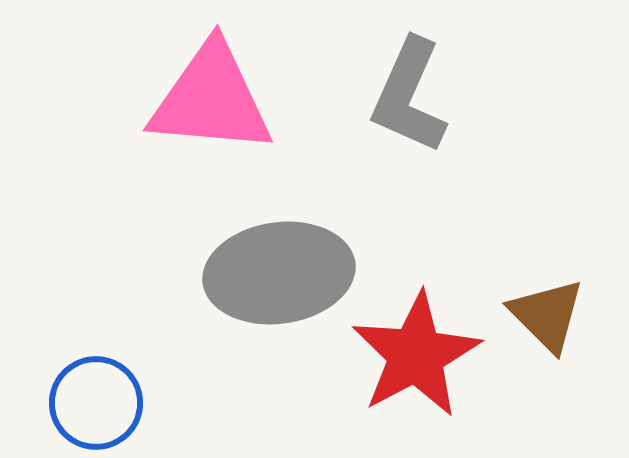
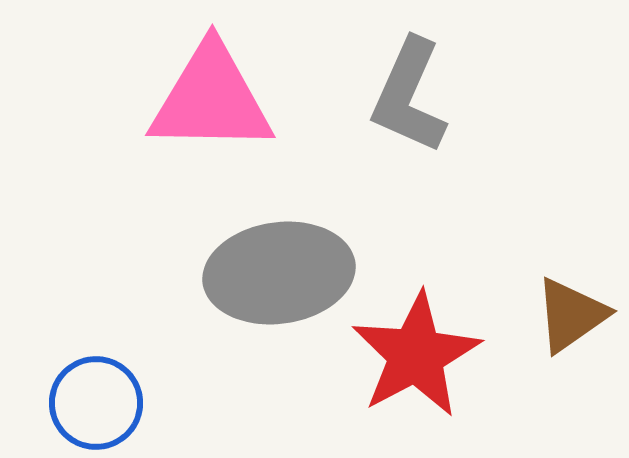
pink triangle: rotated 4 degrees counterclockwise
brown triangle: moved 24 px right; rotated 40 degrees clockwise
